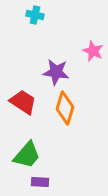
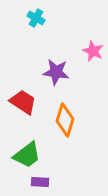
cyan cross: moved 1 px right, 3 px down; rotated 18 degrees clockwise
orange diamond: moved 12 px down
green trapezoid: rotated 12 degrees clockwise
